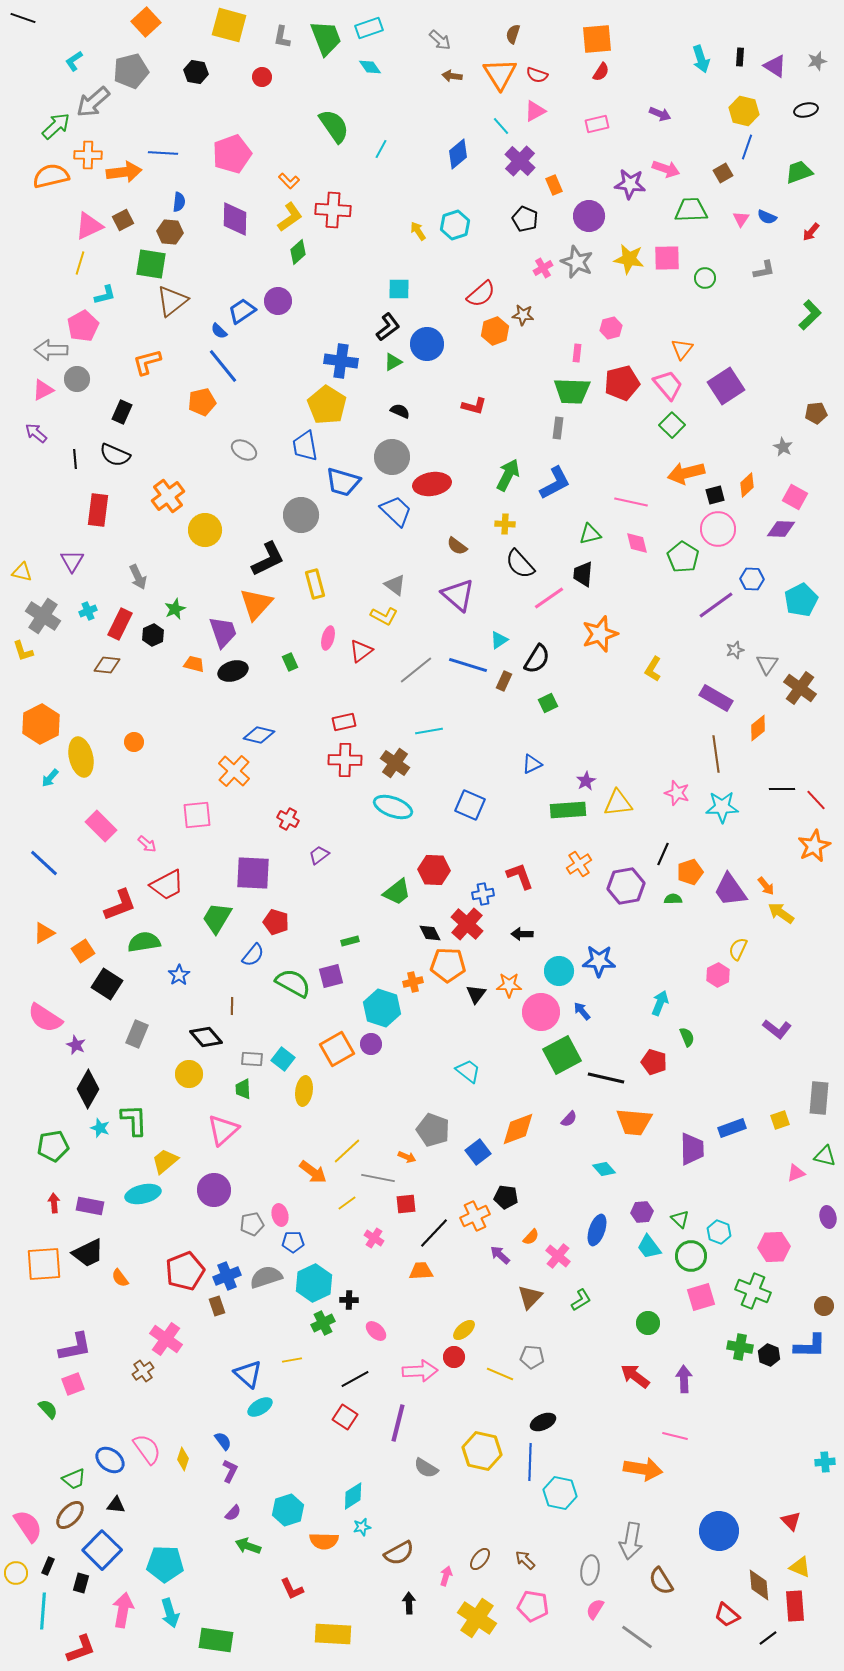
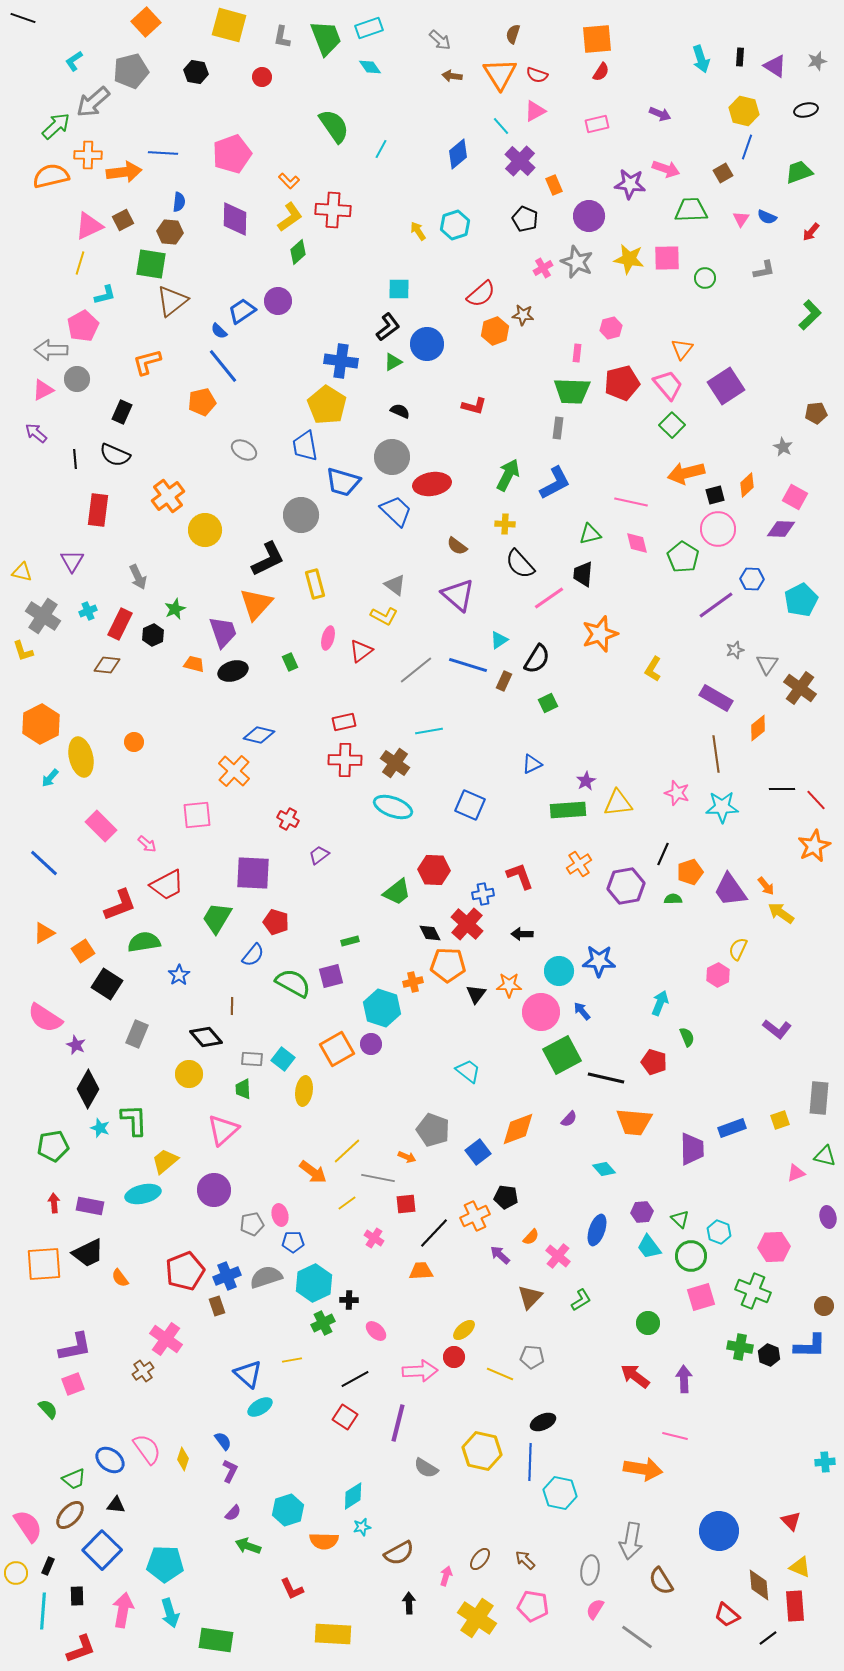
black rectangle at (81, 1583): moved 4 px left, 13 px down; rotated 18 degrees counterclockwise
